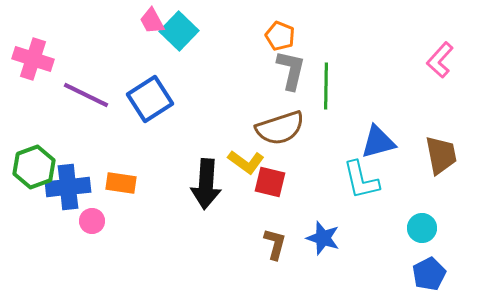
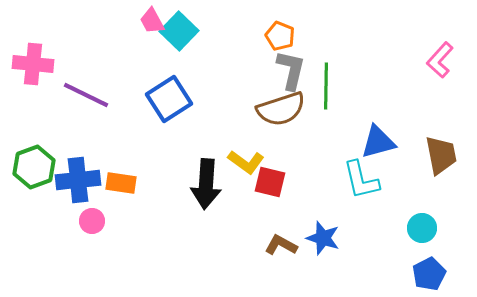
pink cross: moved 5 px down; rotated 12 degrees counterclockwise
blue square: moved 19 px right
brown semicircle: moved 1 px right, 19 px up
blue cross: moved 10 px right, 7 px up
brown L-shape: moved 6 px right, 1 px down; rotated 76 degrees counterclockwise
